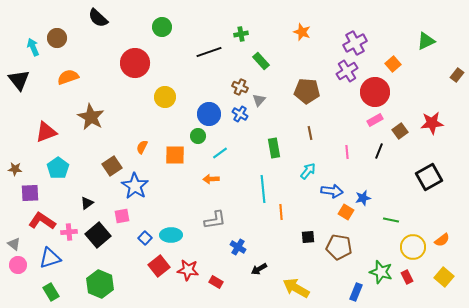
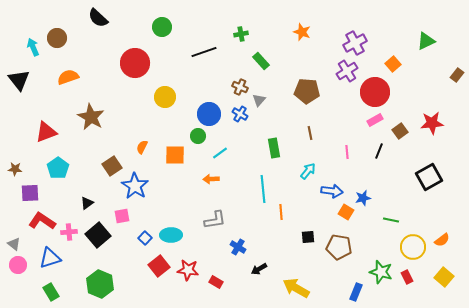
black line at (209, 52): moved 5 px left
